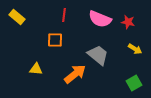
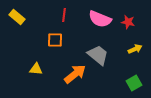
yellow arrow: rotated 56 degrees counterclockwise
